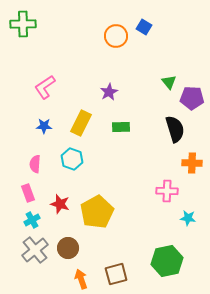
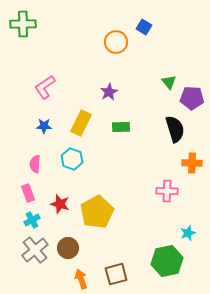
orange circle: moved 6 px down
cyan star: moved 15 px down; rotated 28 degrees counterclockwise
